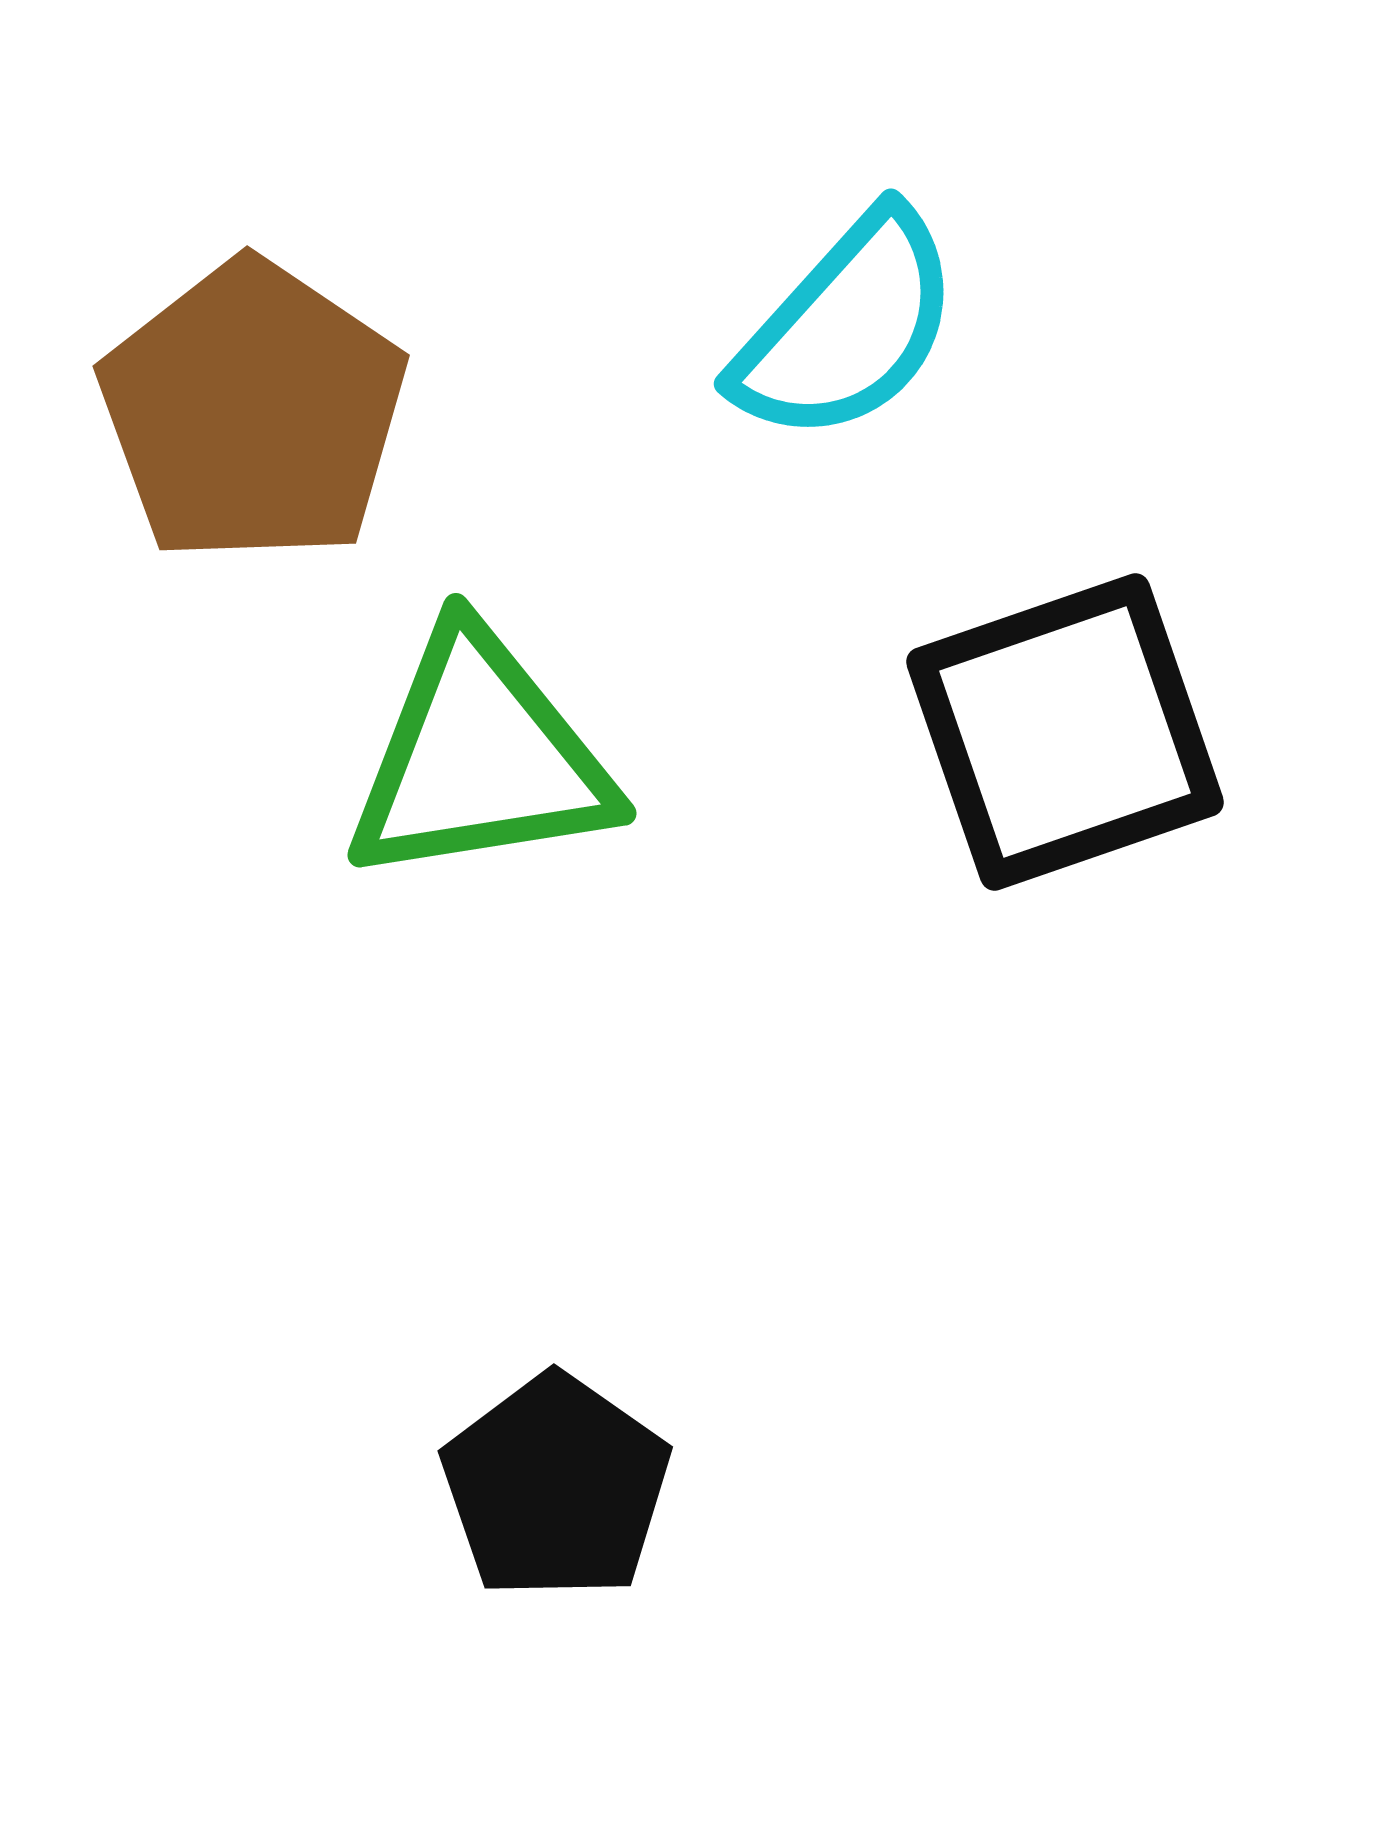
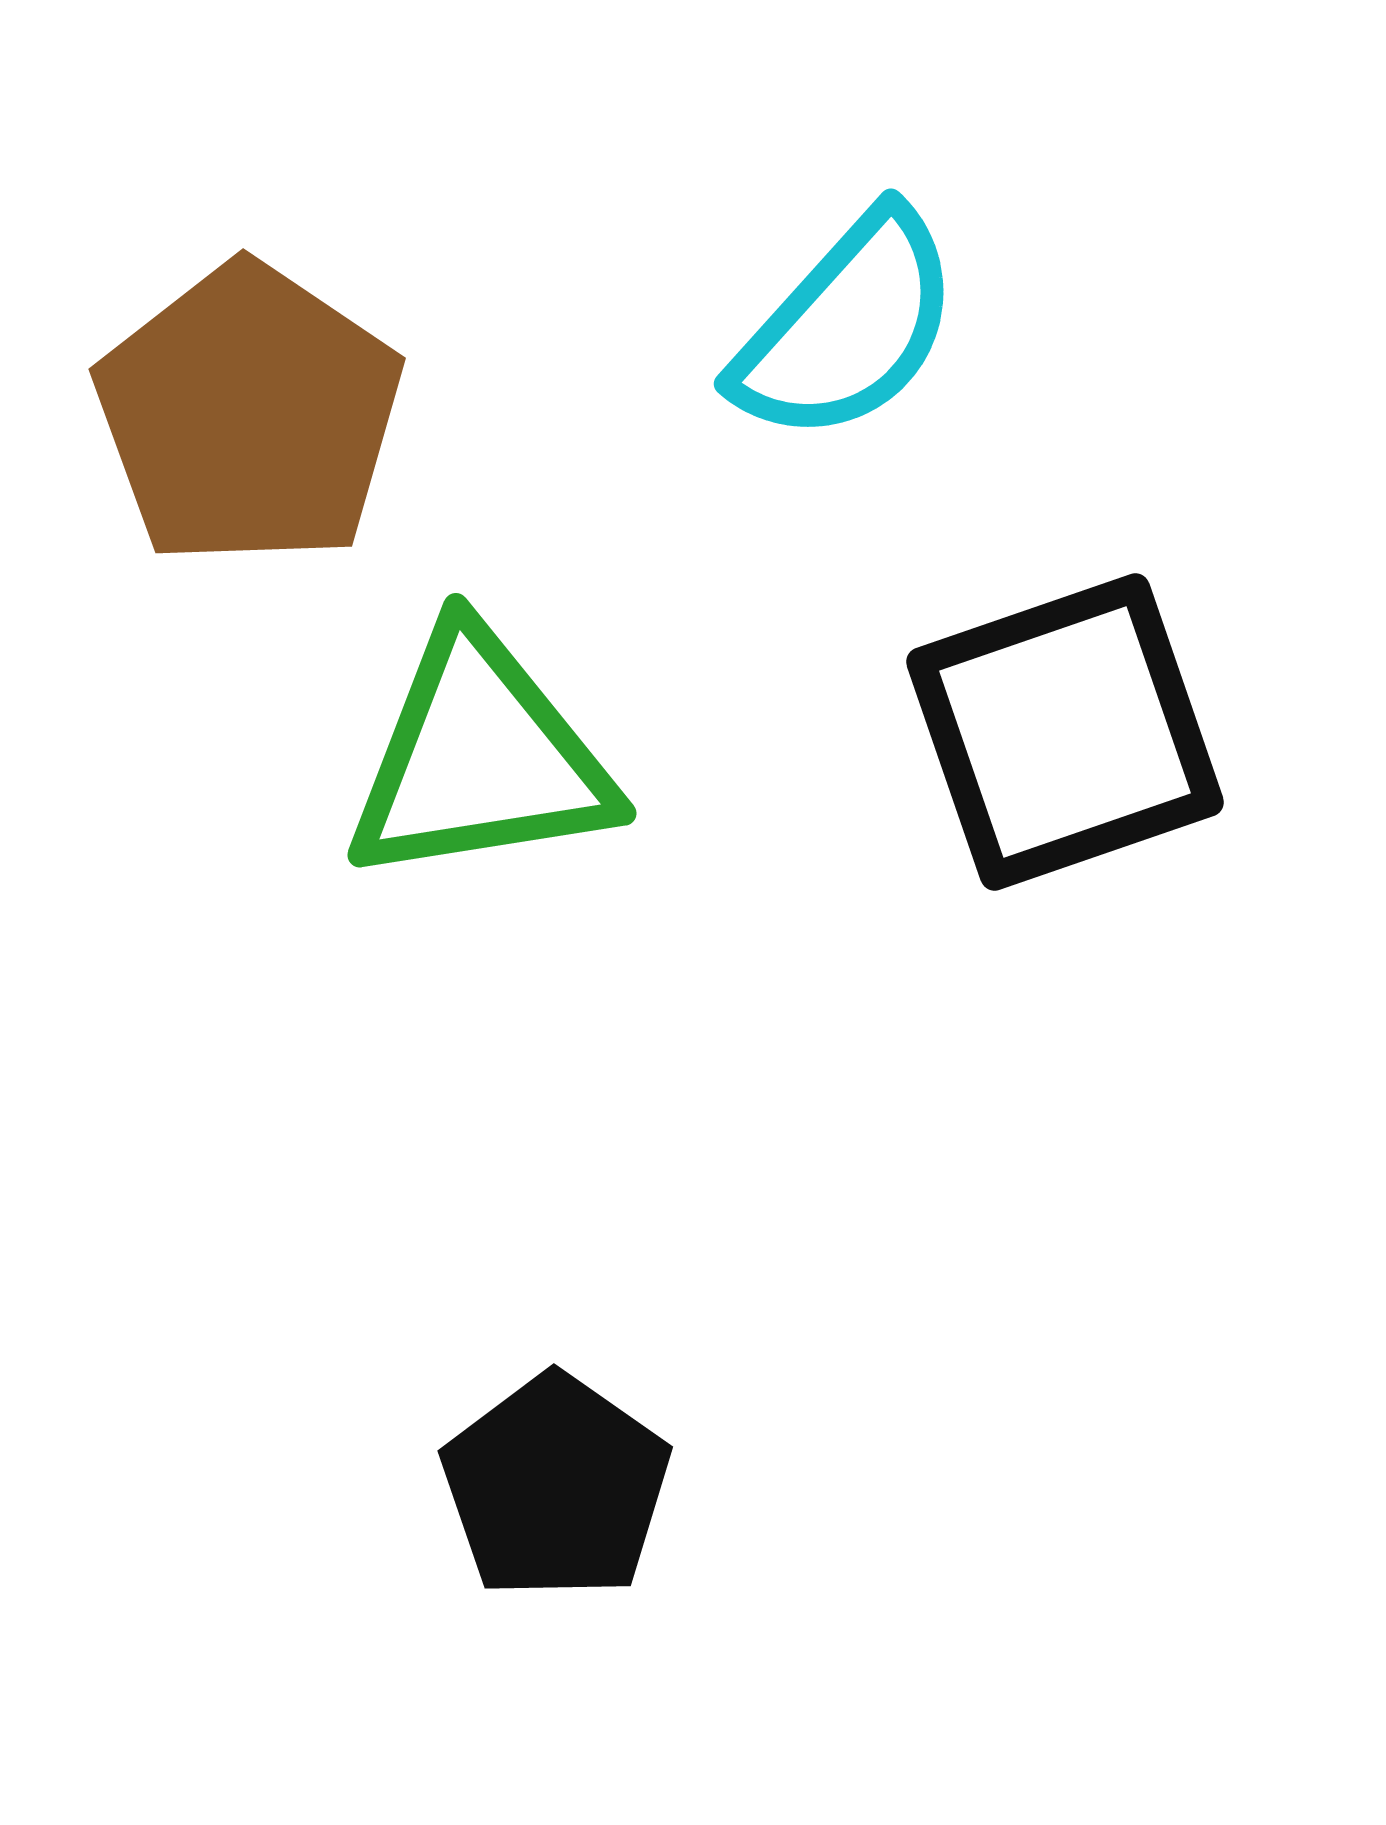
brown pentagon: moved 4 px left, 3 px down
